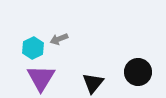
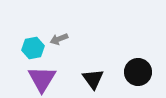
cyan hexagon: rotated 15 degrees clockwise
purple triangle: moved 1 px right, 1 px down
black triangle: moved 4 px up; rotated 15 degrees counterclockwise
